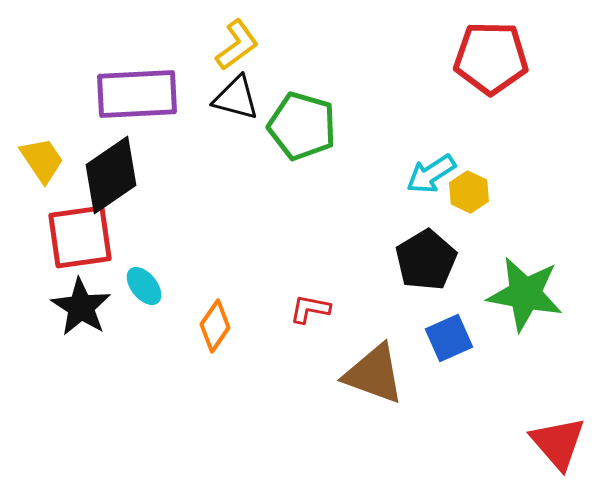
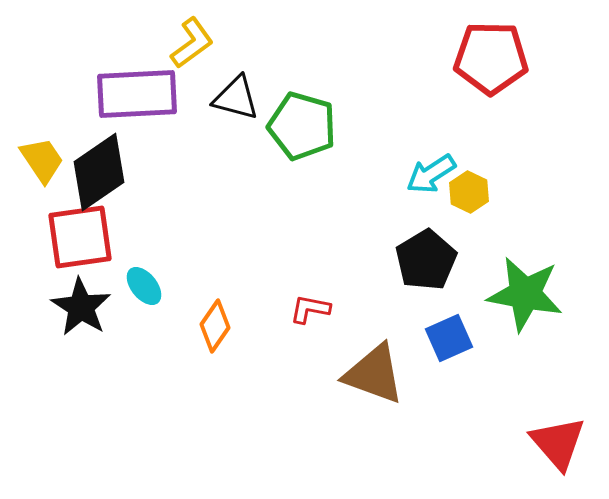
yellow L-shape: moved 45 px left, 2 px up
black diamond: moved 12 px left, 3 px up
